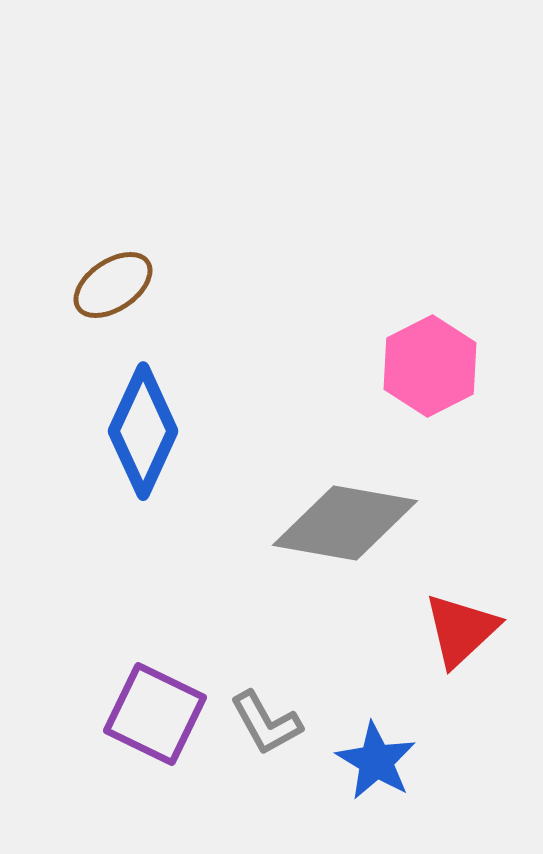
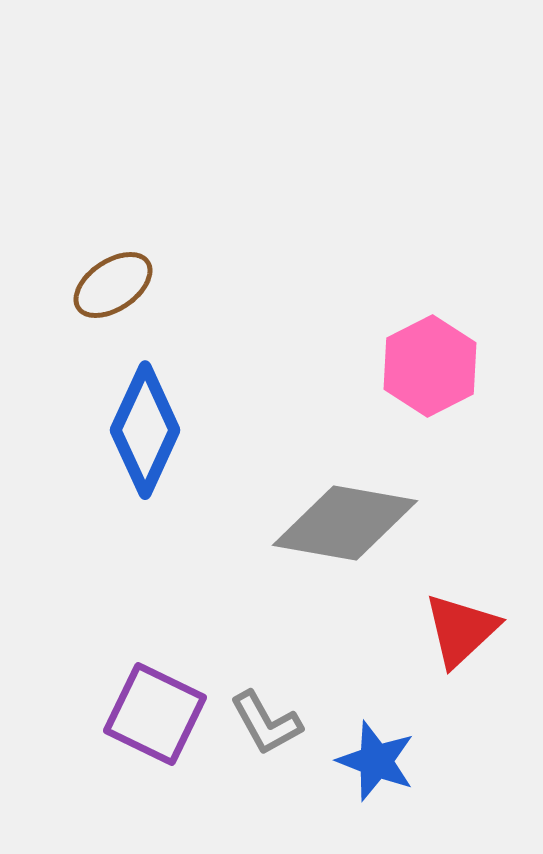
blue diamond: moved 2 px right, 1 px up
blue star: rotated 10 degrees counterclockwise
